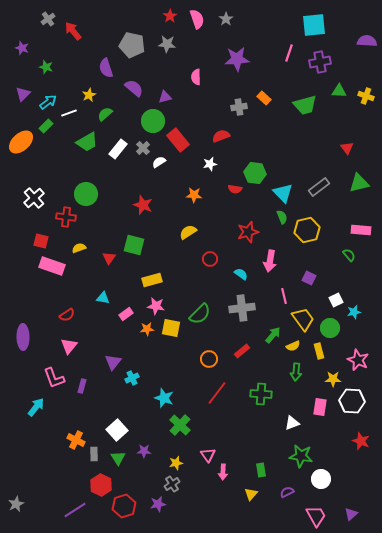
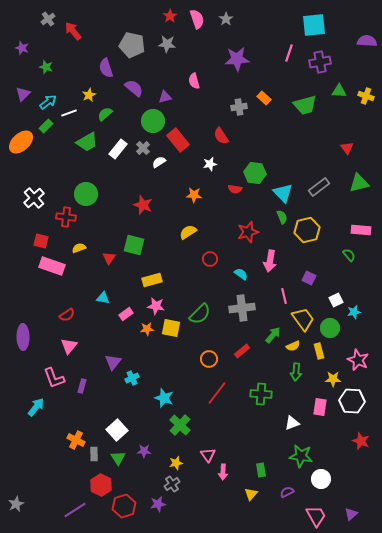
pink semicircle at (196, 77): moved 2 px left, 4 px down; rotated 14 degrees counterclockwise
red semicircle at (221, 136): rotated 102 degrees counterclockwise
